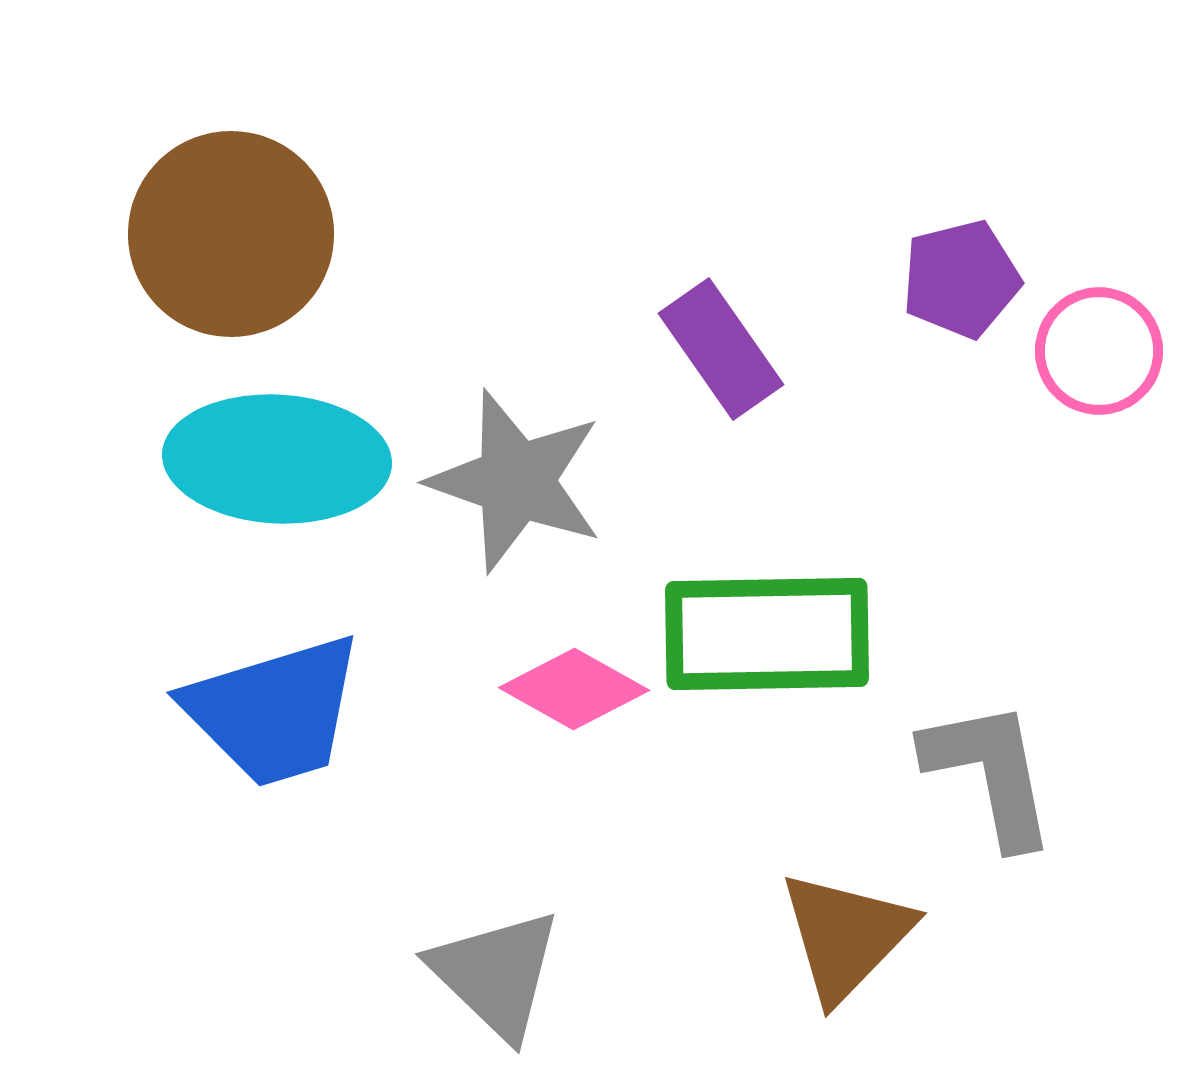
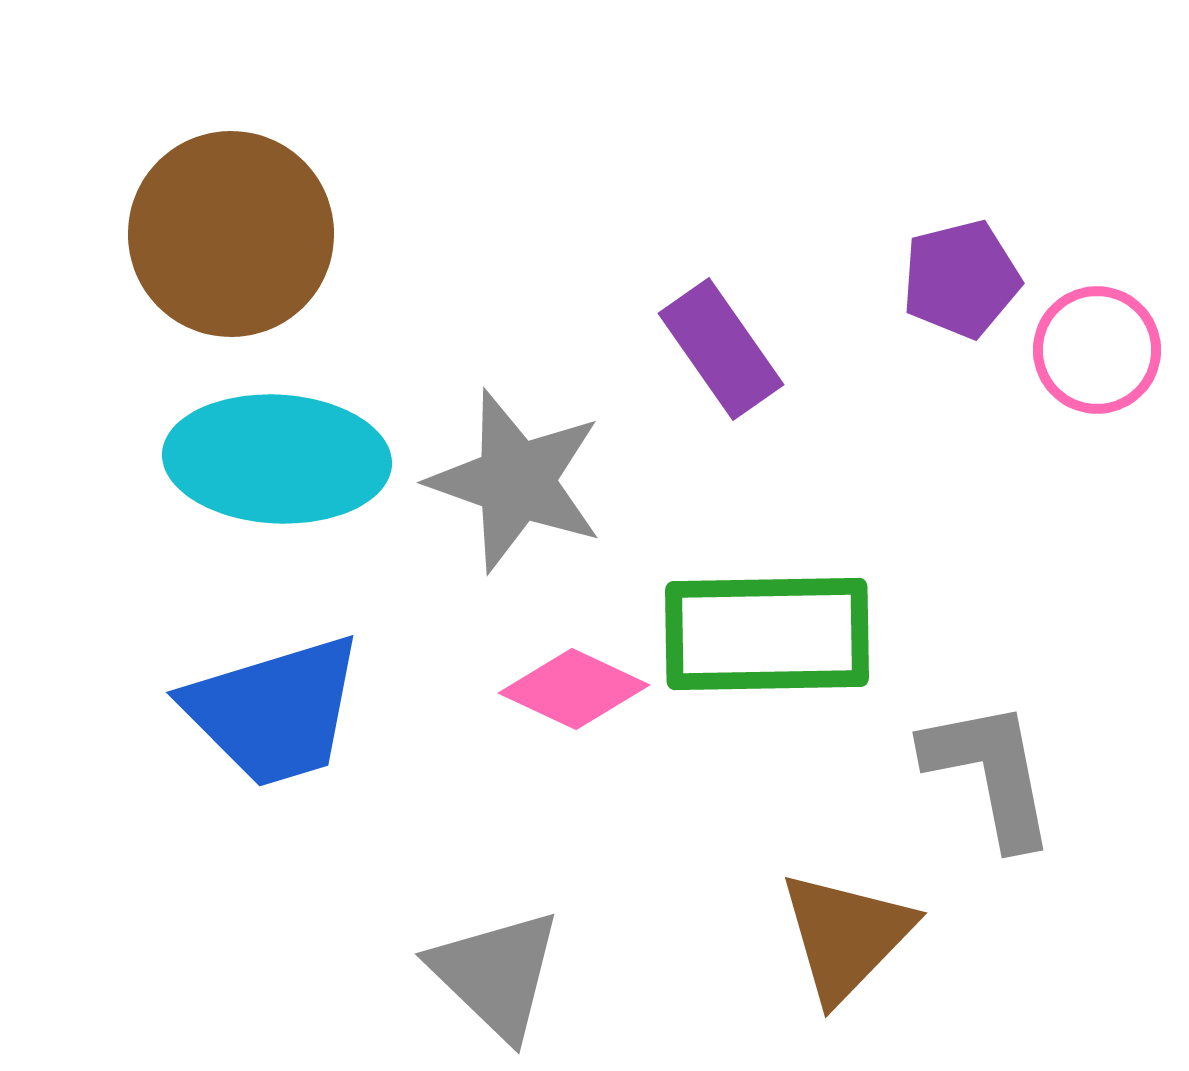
pink circle: moved 2 px left, 1 px up
pink diamond: rotated 4 degrees counterclockwise
